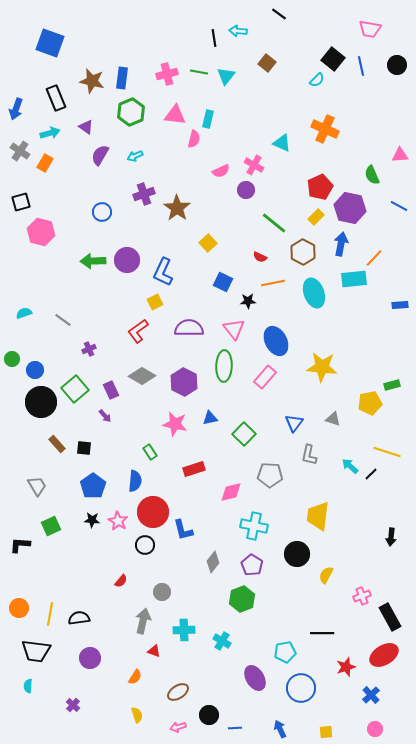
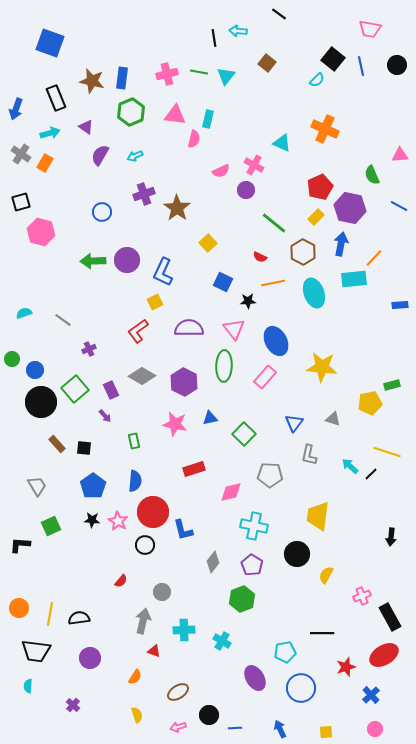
gray cross at (20, 151): moved 1 px right, 3 px down
green rectangle at (150, 452): moved 16 px left, 11 px up; rotated 21 degrees clockwise
